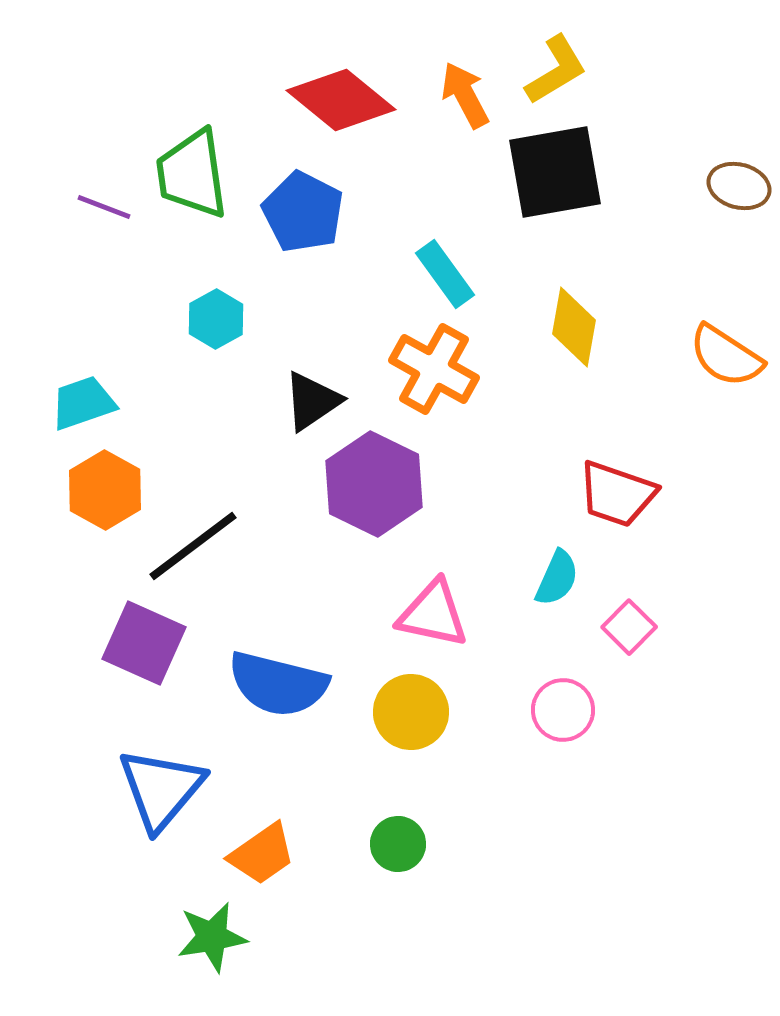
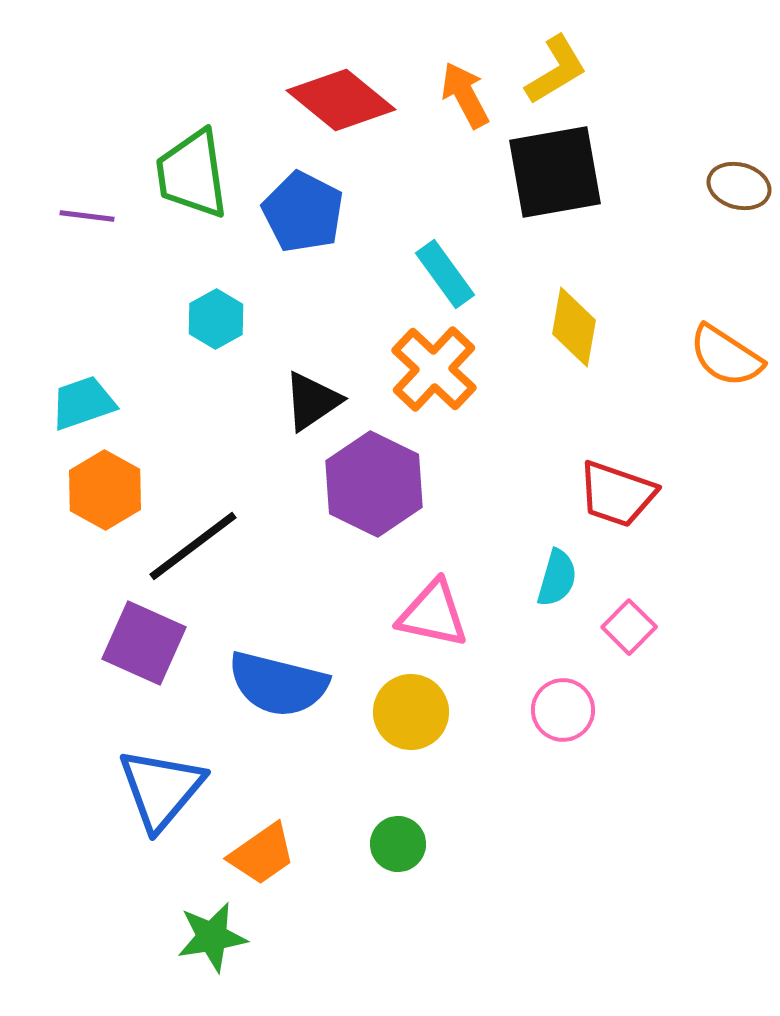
purple line: moved 17 px left, 9 px down; rotated 14 degrees counterclockwise
orange cross: rotated 14 degrees clockwise
cyan semicircle: rotated 8 degrees counterclockwise
